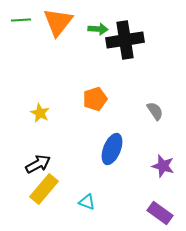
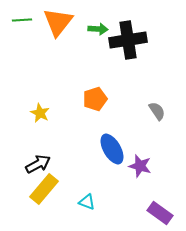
green line: moved 1 px right
black cross: moved 3 px right
gray semicircle: moved 2 px right
blue ellipse: rotated 52 degrees counterclockwise
purple star: moved 23 px left
